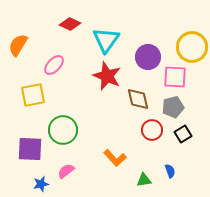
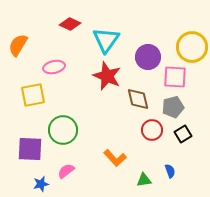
pink ellipse: moved 2 px down; rotated 35 degrees clockwise
